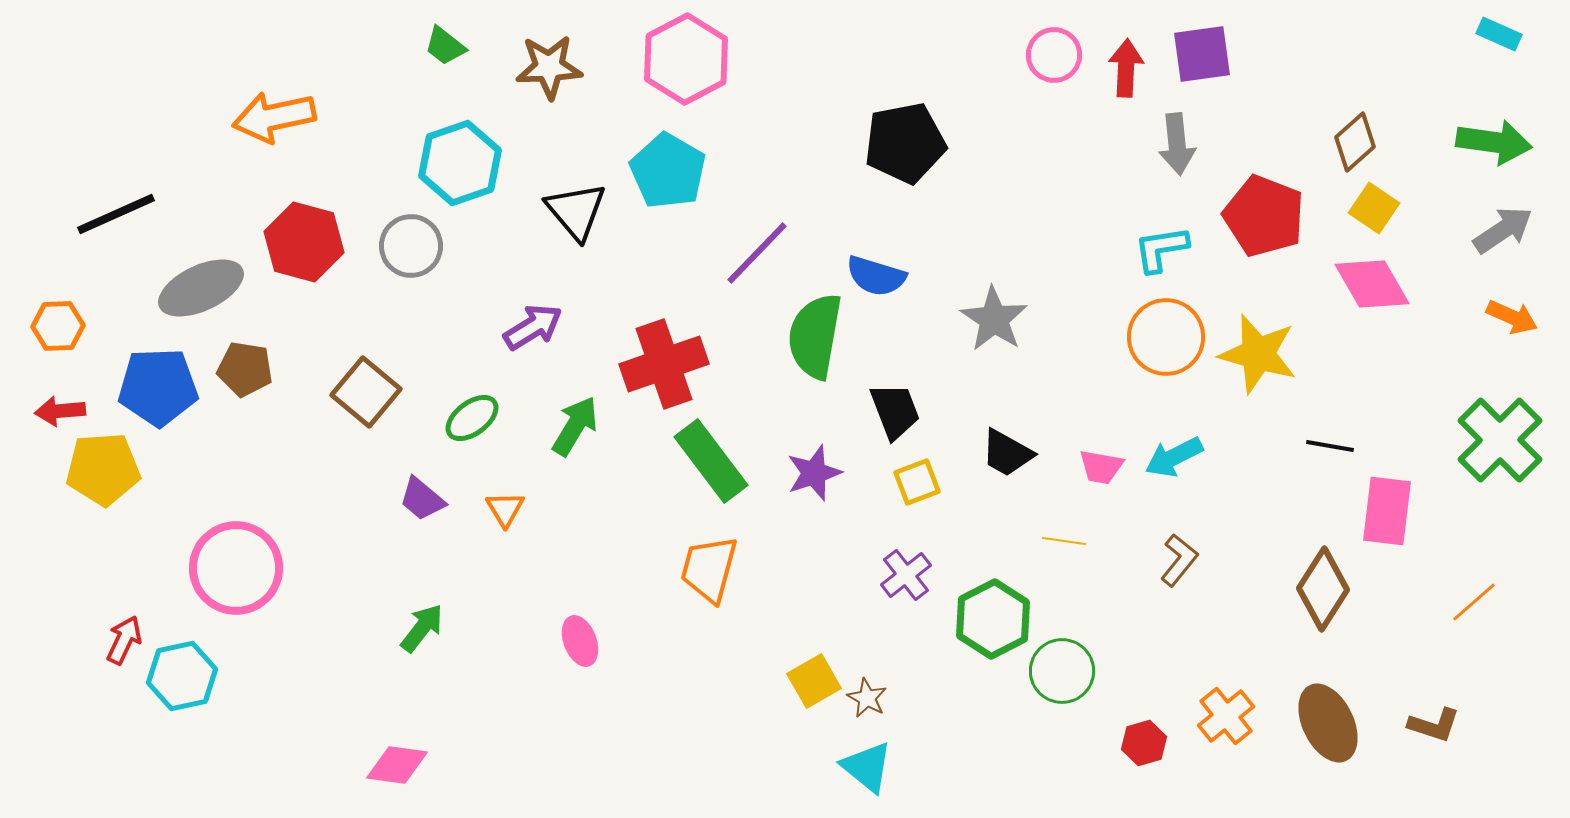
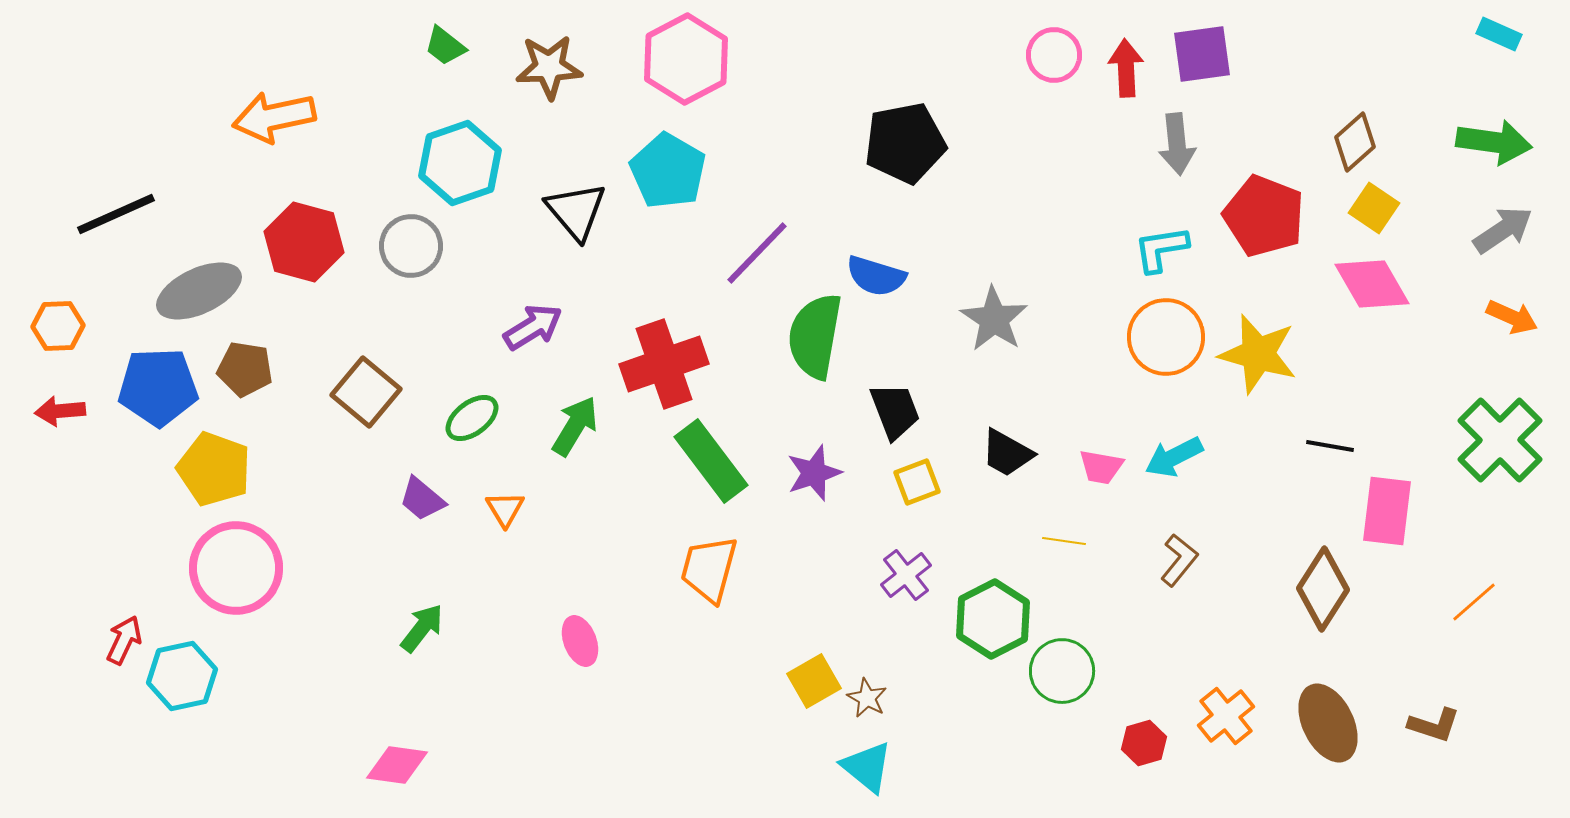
red arrow at (1126, 68): rotated 6 degrees counterclockwise
gray ellipse at (201, 288): moved 2 px left, 3 px down
yellow pentagon at (103, 469): moved 111 px right; rotated 24 degrees clockwise
